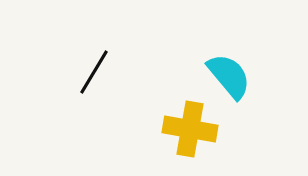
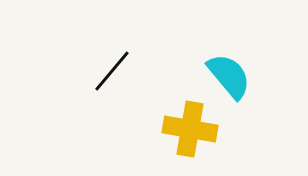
black line: moved 18 px right, 1 px up; rotated 9 degrees clockwise
